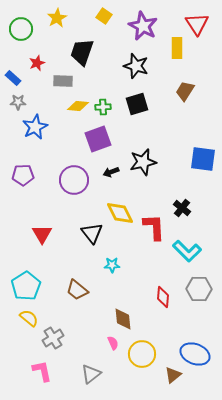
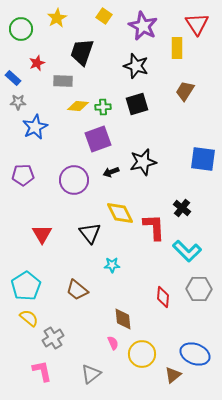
black triangle at (92, 233): moved 2 px left
